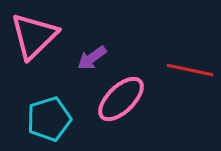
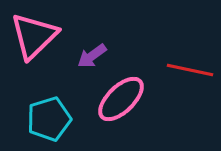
purple arrow: moved 2 px up
